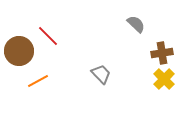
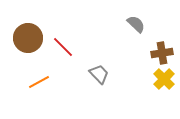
red line: moved 15 px right, 11 px down
brown circle: moved 9 px right, 13 px up
gray trapezoid: moved 2 px left
orange line: moved 1 px right, 1 px down
